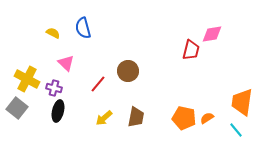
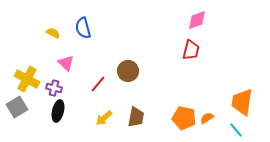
pink diamond: moved 15 px left, 14 px up; rotated 10 degrees counterclockwise
gray square: moved 1 px up; rotated 20 degrees clockwise
